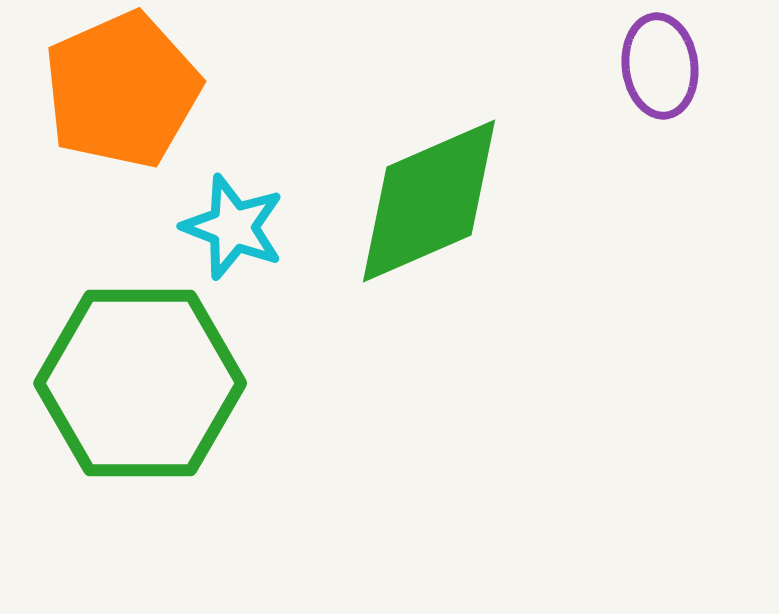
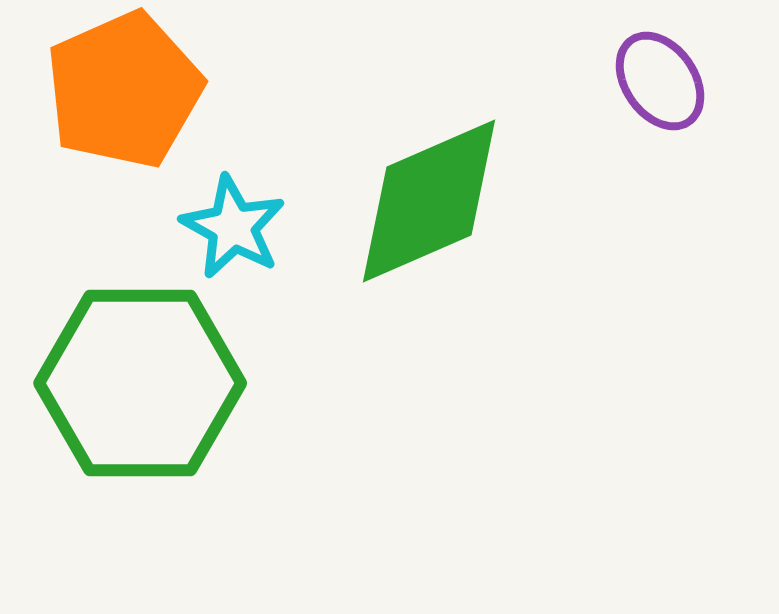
purple ellipse: moved 15 px down; rotated 28 degrees counterclockwise
orange pentagon: moved 2 px right
cyan star: rotated 8 degrees clockwise
